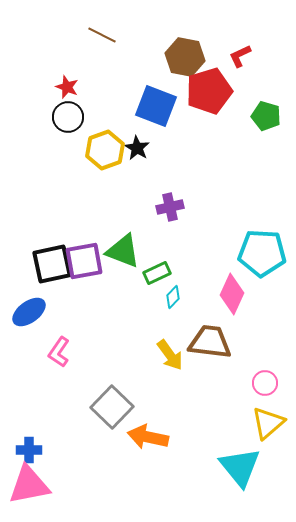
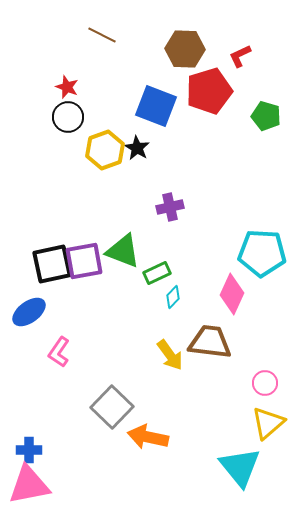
brown hexagon: moved 8 px up; rotated 9 degrees counterclockwise
